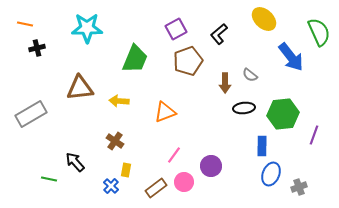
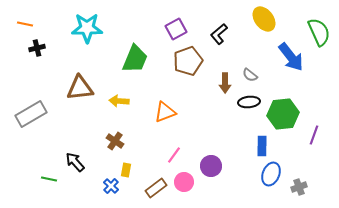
yellow ellipse: rotated 10 degrees clockwise
black ellipse: moved 5 px right, 6 px up
